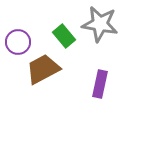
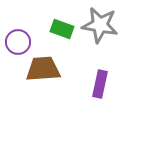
gray star: moved 1 px down
green rectangle: moved 2 px left, 7 px up; rotated 30 degrees counterclockwise
brown trapezoid: rotated 24 degrees clockwise
